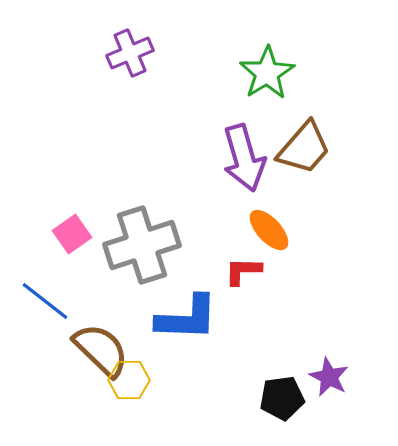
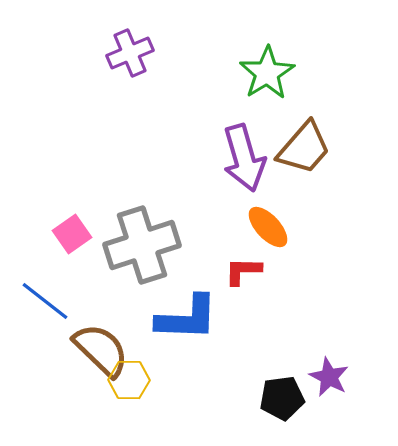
orange ellipse: moved 1 px left, 3 px up
